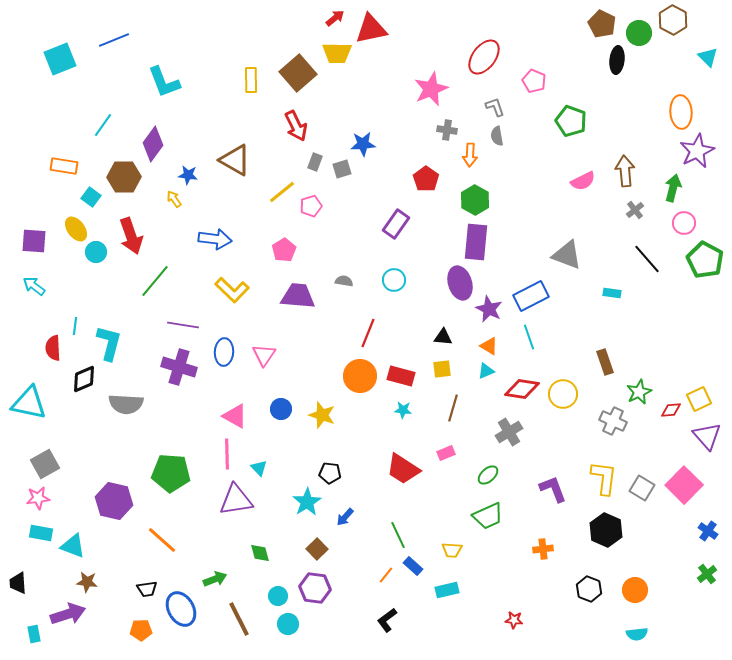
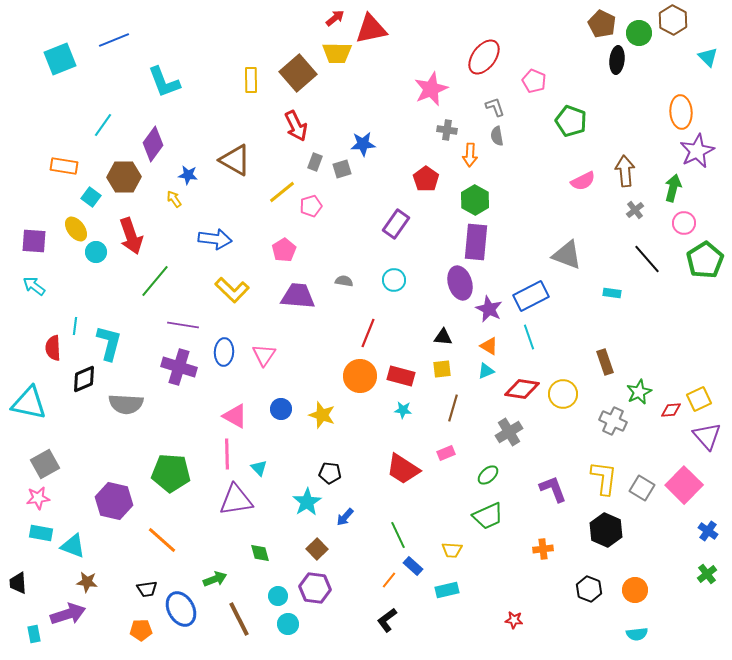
green pentagon at (705, 260): rotated 12 degrees clockwise
orange line at (386, 575): moved 3 px right, 5 px down
